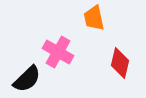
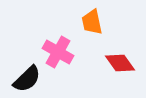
orange trapezoid: moved 2 px left, 4 px down
red diamond: rotated 48 degrees counterclockwise
